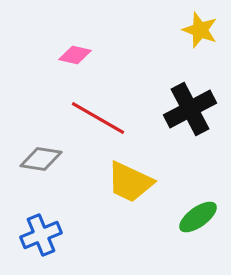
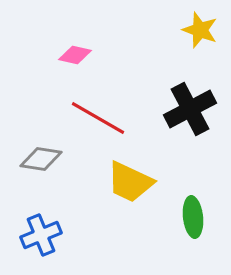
green ellipse: moved 5 px left; rotated 60 degrees counterclockwise
